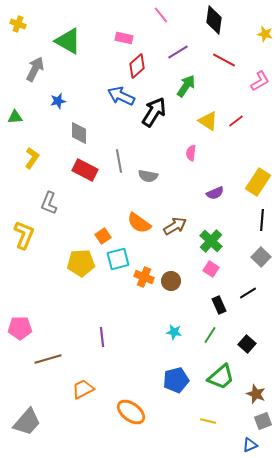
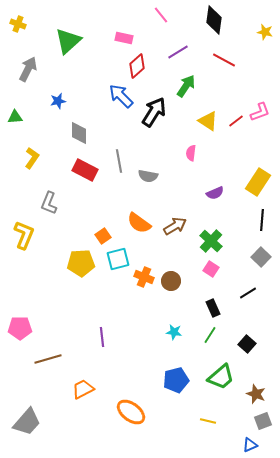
yellow star at (265, 34): moved 2 px up
green triangle at (68, 41): rotated 48 degrees clockwise
gray arrow at (35, 69): moved 7 px left
pink L-shape at (260, 81): moved 31 px down; rotated 10 degrees clockwise
blue arrow at (121, 96): rotated 20 degrees clockwise
black rectangle at (219, 305): moved 6 px left, 3 px down
